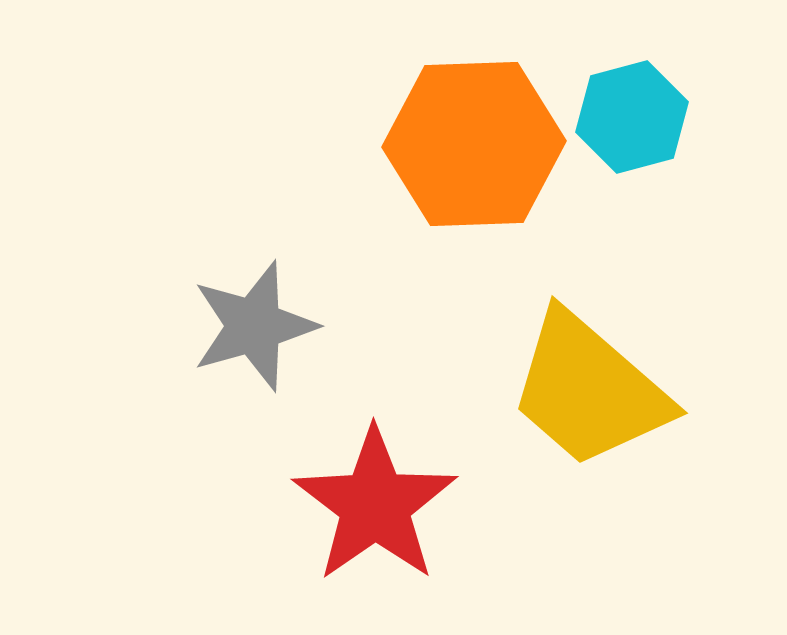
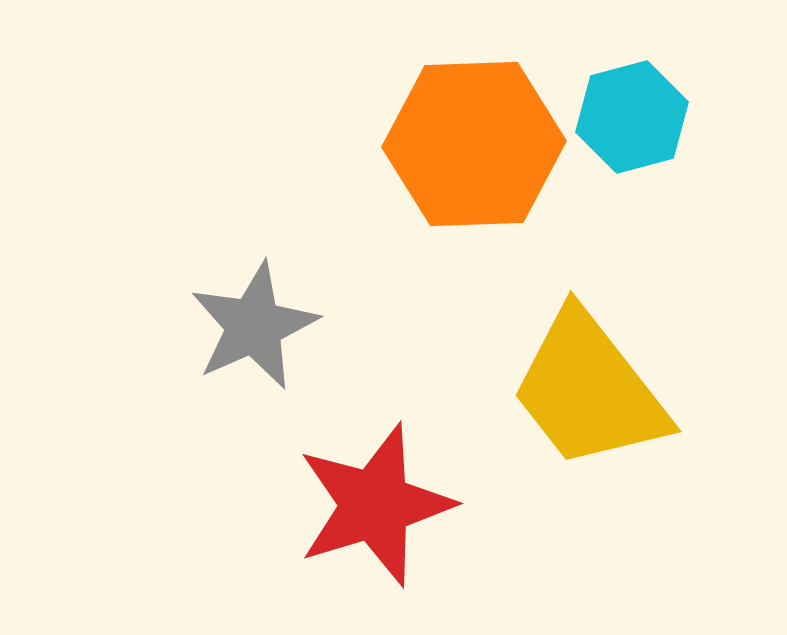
gray star: rotated 8 degrees counterclockwise
yellow trapezoid: rotated 11 degrees clockwise
red star: rotated 18 degrees clockwise
